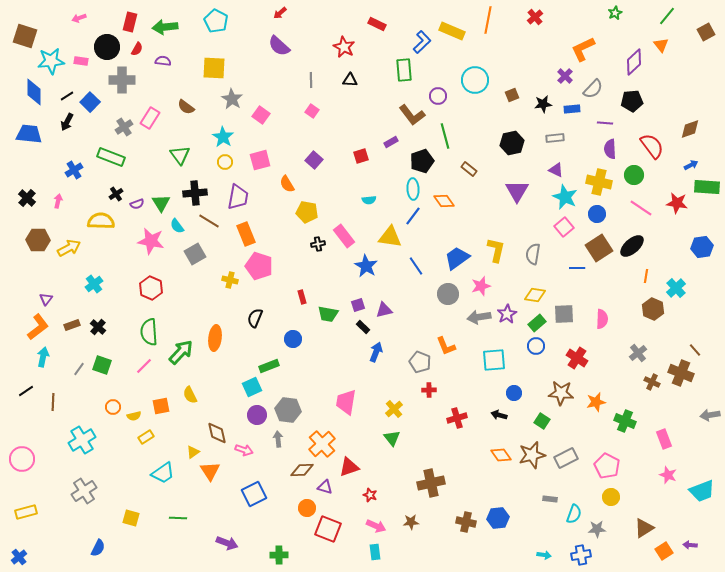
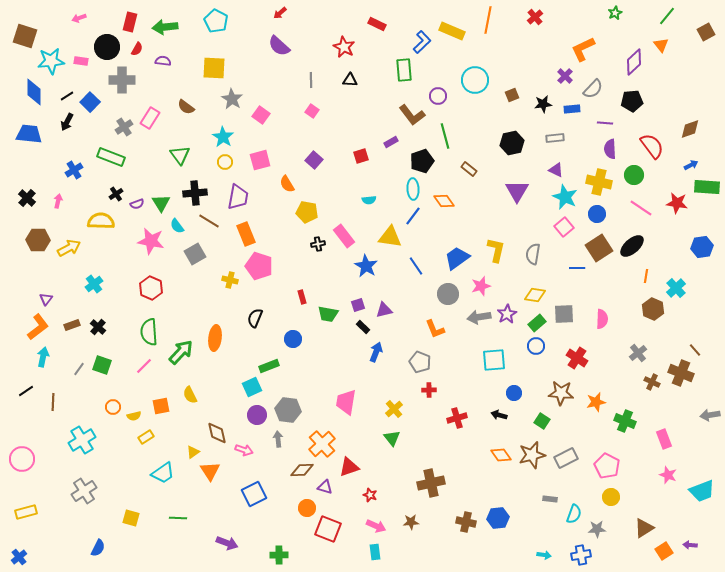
orange L-shape at (446, 346): moved 11 px left, 17 px up
